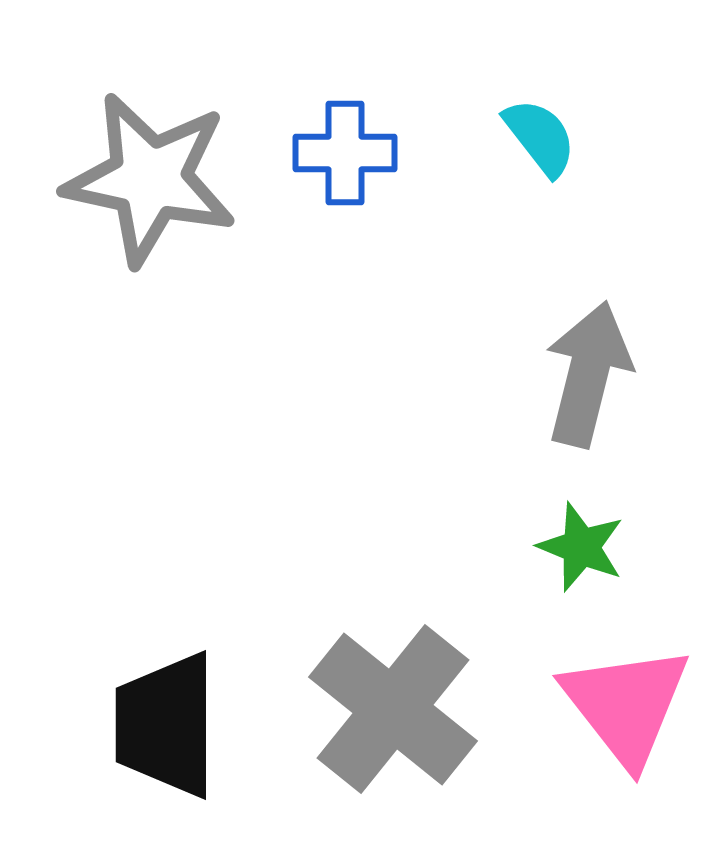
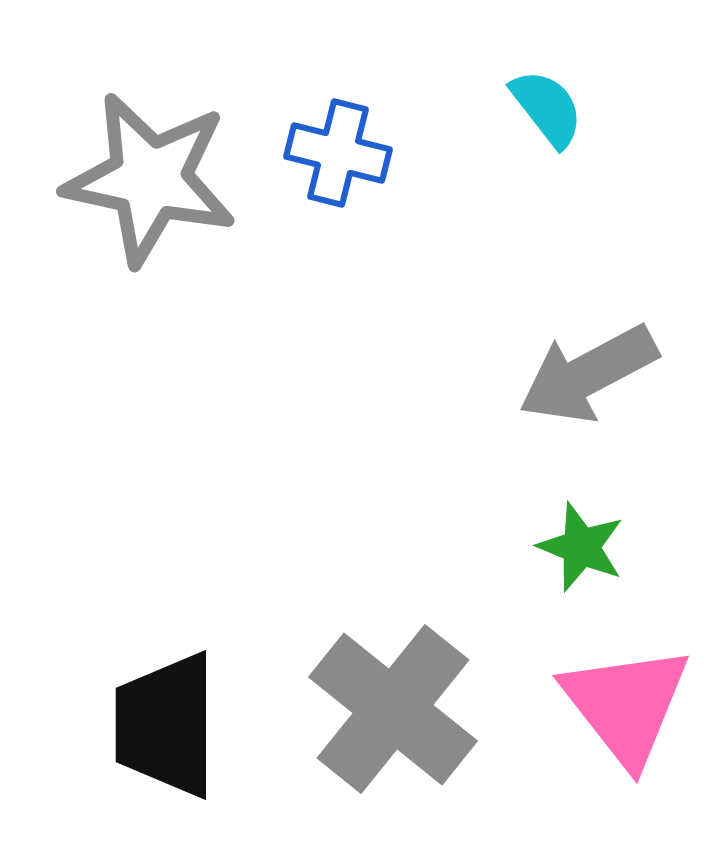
cyan semicircle: moved 7 px right, 29 px up
blue cross: moved 7 px left; rotated 14 degrees clockwise
gray arrow: rotated 132 degrees counterclockwise
